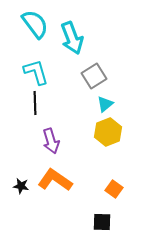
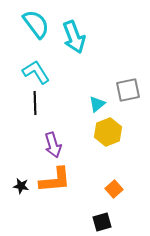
cyan semicircle: moved 1 px right
cyan arrow: moved 2 px right, 1 px up
cyan L-shape: rotated 16 degrees counterclockwise
gray square: moved 34 px right, 14 px down; rotated 20 degrees clockwise
cyan triangle: moved 8 px left
purple arrow: moved 2 px right, 4 px down
orange L-shape: rotated 140 degrees clockwise
orange square: rotated 12 degrees clockwise
black square: rotated 18 degrees counterclockwise
